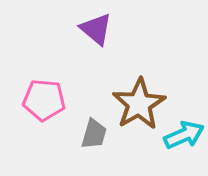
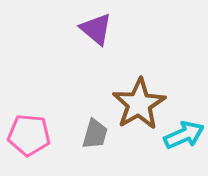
pink pentagon: moved 15 px left, 35 px down
gray trapezoid: moved 1 px right
